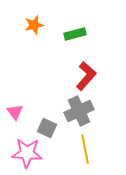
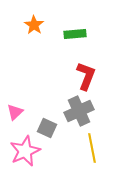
orange star: rotated 24 degrees counterclockwise
green rectangle: rotated 10 degrees clockwise
red L-shape: rotated 20 degrees counterclockwise
pink triangle: rotated 24 degrees clockwise
yellow line: moved 7 px right, 1 px up
pink star: moved 2 px left, 2 px up; rotated 28 degrees counterclockwise
